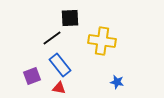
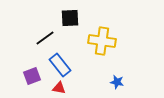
black line: moved 7 px left
